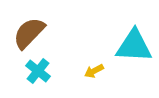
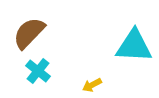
yellow arrow: moved 2 px left, 14 px down
